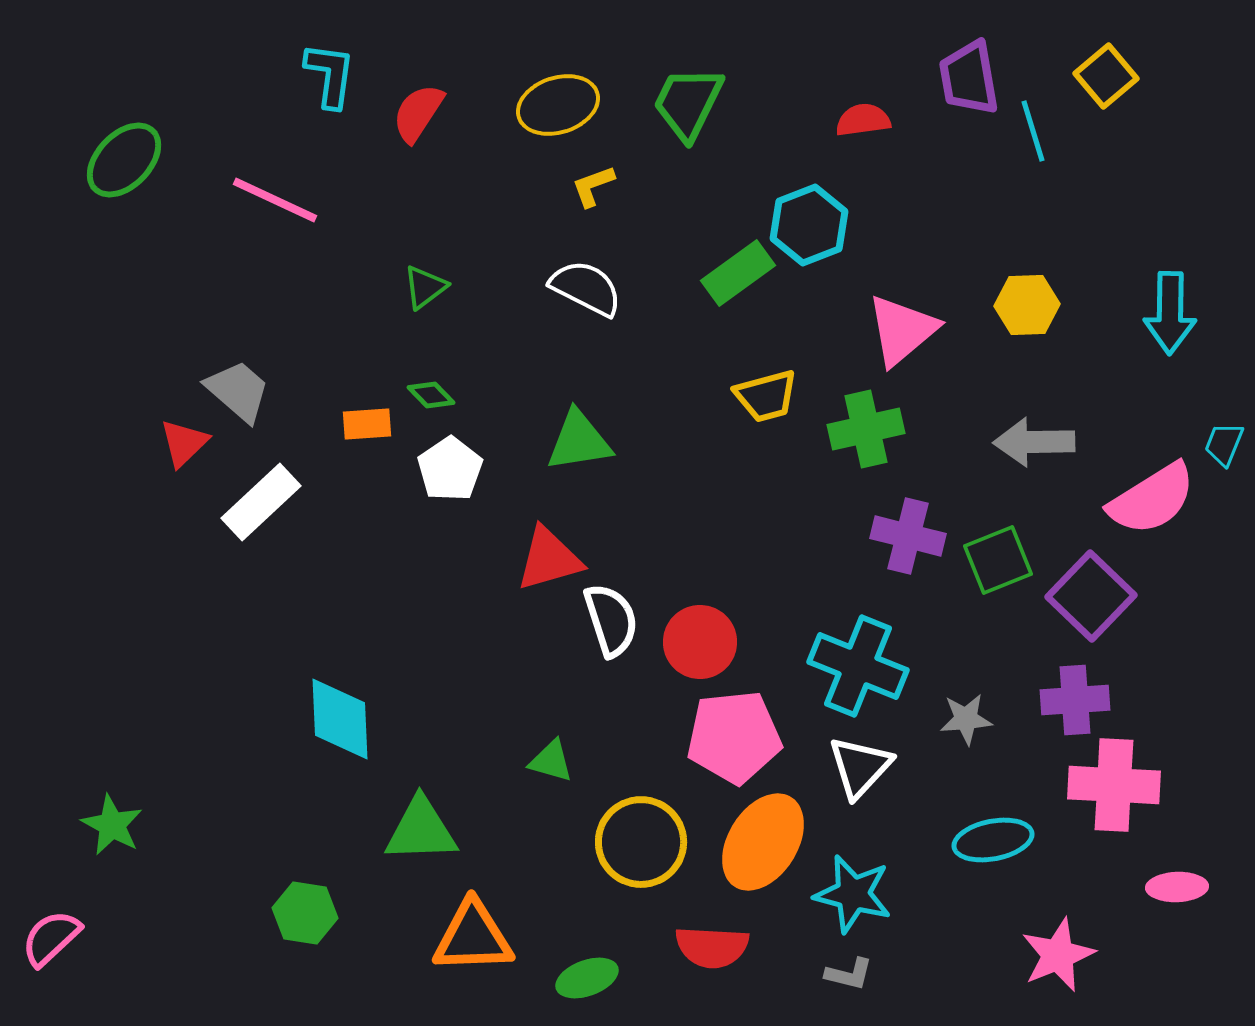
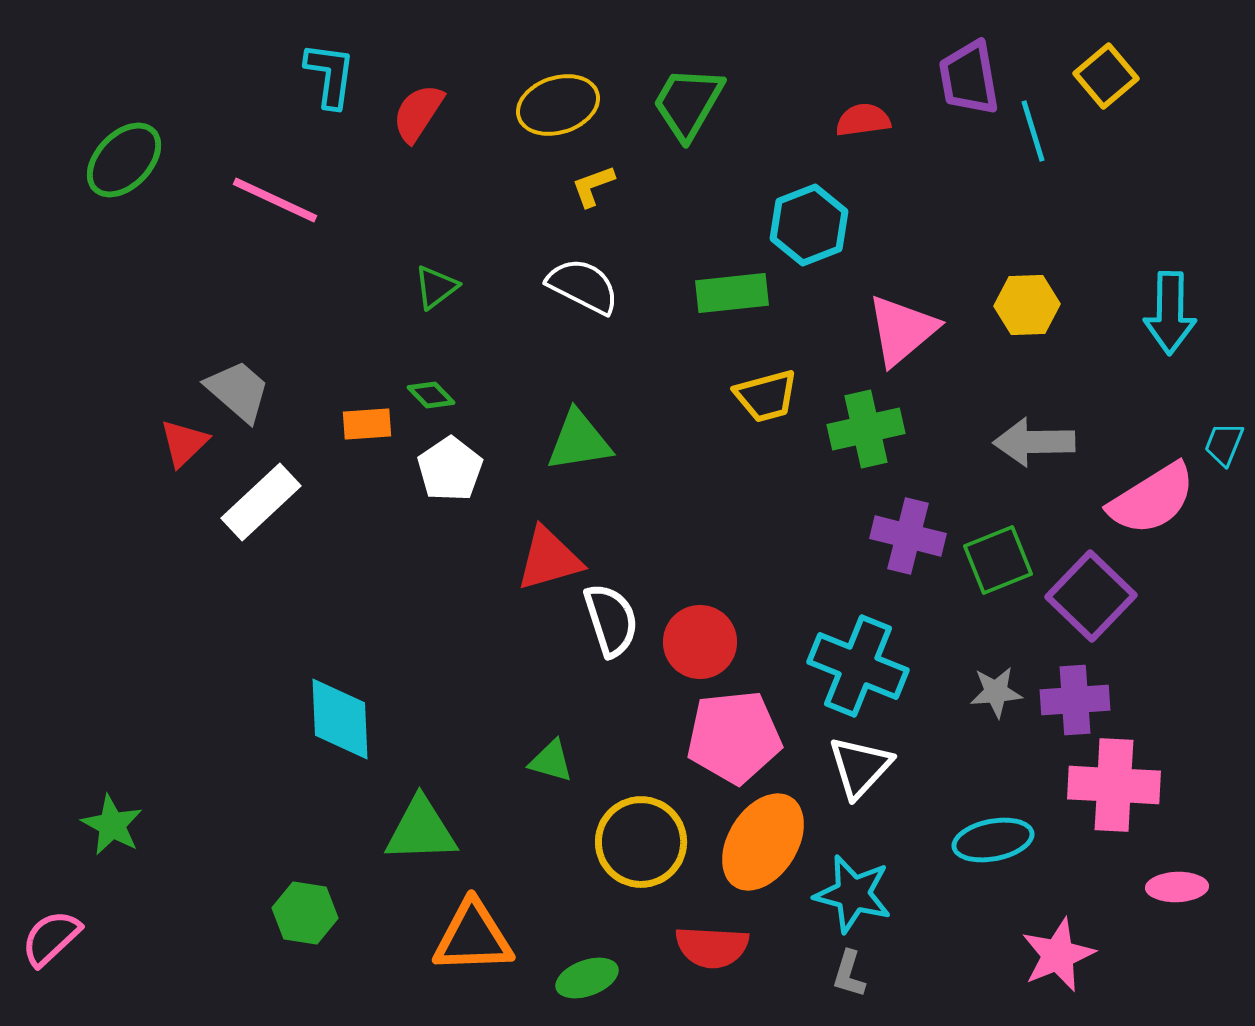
green trapezoid at (688, 103): rotated 4 degrees clockwise
green rectangle at (738, 273): moved 6 px left, 20 px down; rotated 30 degrees clockwise
green triangle at (425, 287): moved 11 px right
white semicircle at (586, 288): moved 3 px left, 2 px up
gray star at (966, 719): moved 30 px right, 27 px up
gray L-shape at (849, 974): rotated 93 degrees clockwise
